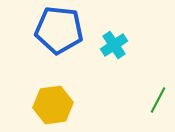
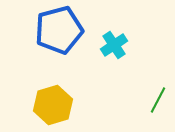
blue pentagon: rotated 21 degrees counterclockwise
yellow hexagon: rotated 9 degrees counterclockwise
